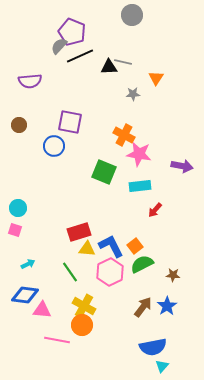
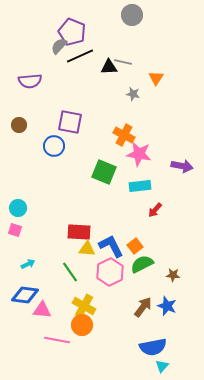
gray star: rotated 16 degrees clockwise
red rectangle: rotated 20 degrees clockwise
blue star: rotated 18 degrees counterclockwise
